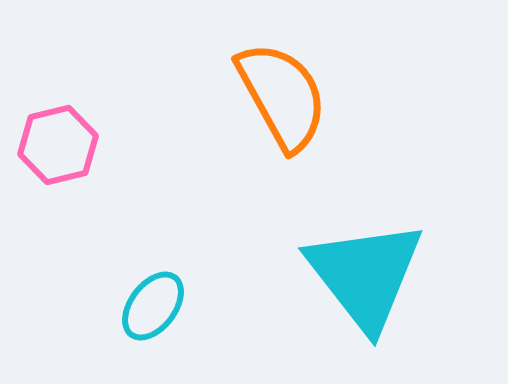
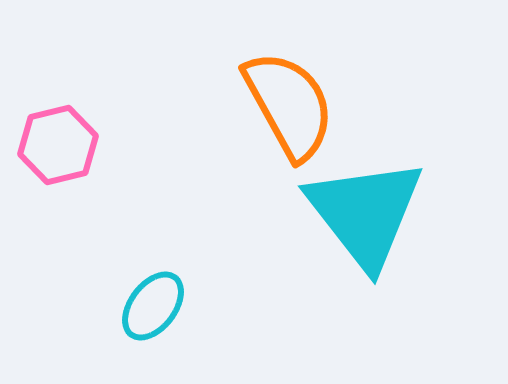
orange semicircle: moved 7 px right, 9 px down
cyan triangle: moved 62 px up
